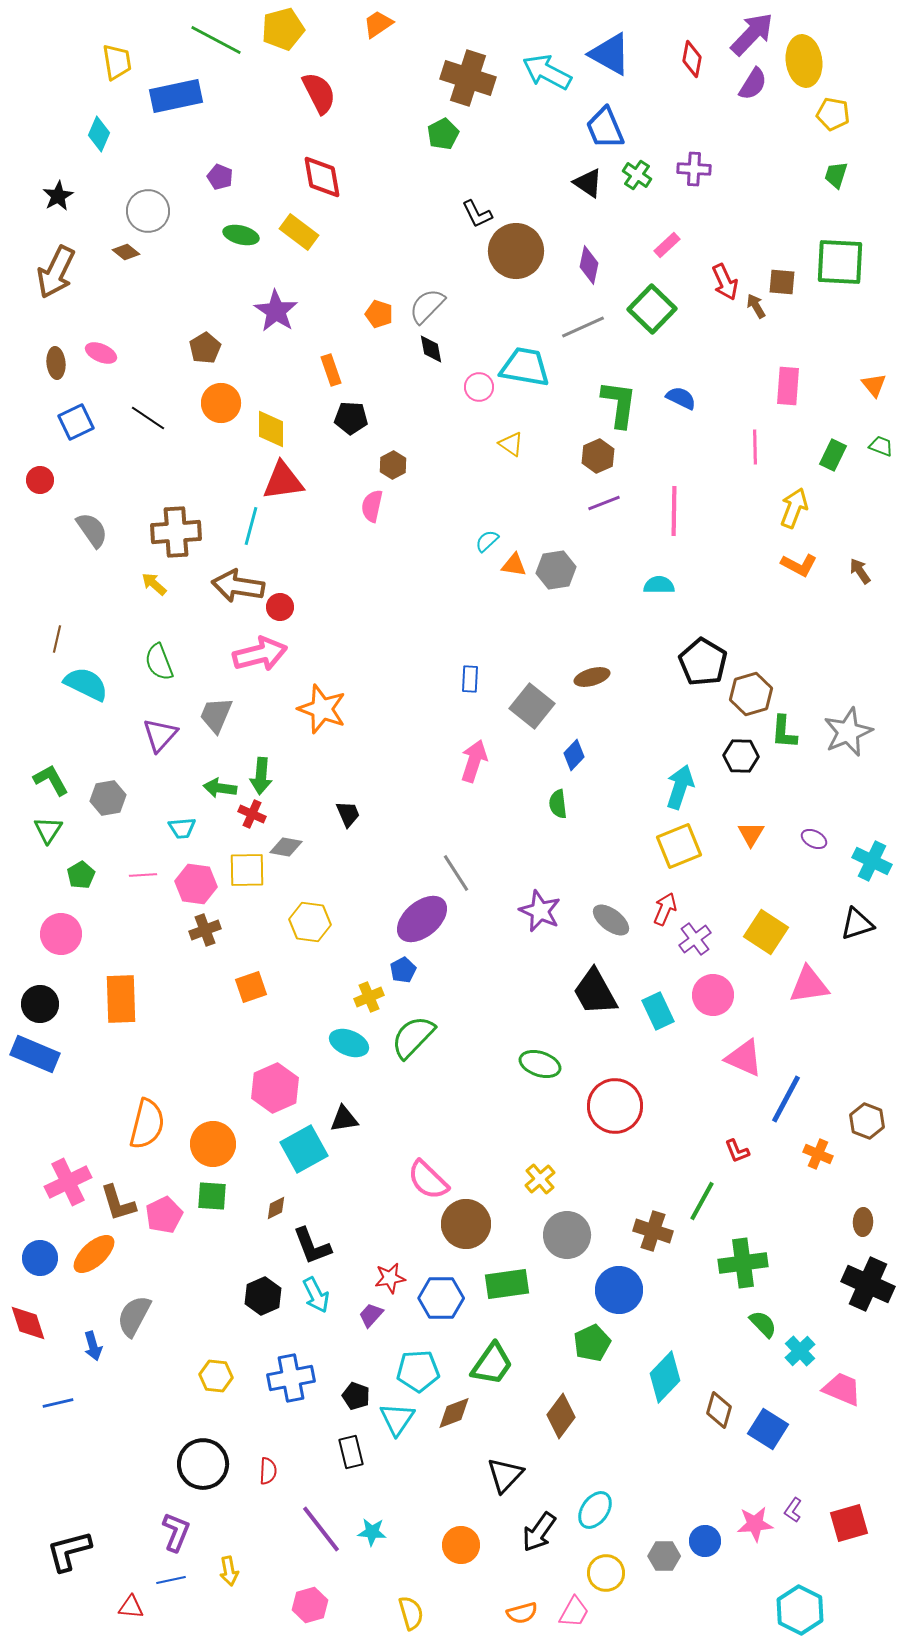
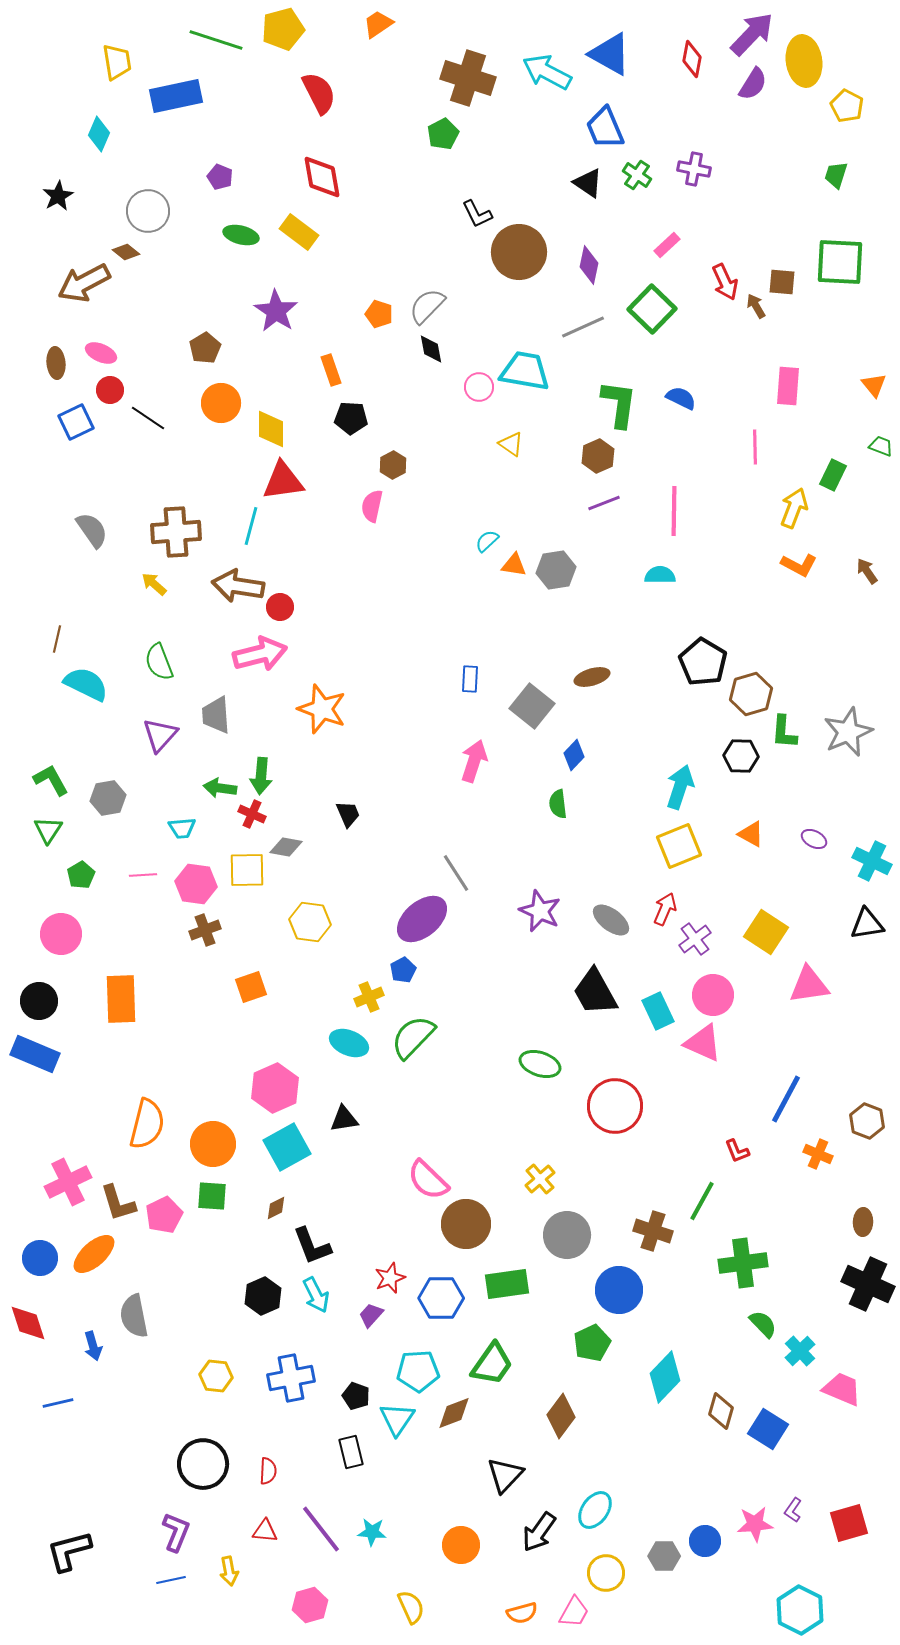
green line at (216, 40): rotated 10 degrees counterclockwise
yellow pentagon at (833, 114): moved 14 px right, 8 px up; rotated 16 degrees clockwise
purple cross at (694, 169): rotated 8 degrees clockwise
brown circle at (516, 251): moved 3 px right, 1 px down
brown arrow at (56, 272): moved 28 px right, 11 px down; rotated 36 degrees clockwise
cyan trapezoid at (525, 367): moved 4 px down
green rectangle at (833, 455): moved 20 px down
red circle at (40, 480): moved 70 px right, 90 px up
brown arrow at (860, 571): moved 7 px right
cyan semicircle at (659, 585): moved 1 px right, 10 px up
gray trapezoid at (216, 715): rotated 27 degrees counterclockwise
orange triangle at (751, 834): rotated 32 degrees counterclockwise
black triangle at (857, 924): moved 10 px right; rotated 9 degrees clockwise
black circle at (40, 1004): moved 1 px left, 3 px up
pink triangle at (744, 1058): moved 41 px left, 15 px up
cyan square at (304, 1149): moved 17 px left, 2 px up
red star at (390, 1278): rotated 12 degrees counterclockwise
gray semicircle at (134, 1316): rotated 39 degrees counterclockwise
brown diamond at (719, 1410): moved 2 px right, 1 px down
red triangle at (131, 1607): moved 134 px right, 76 px up
yellow semicircle at (411, 1613): moved 6 px up; rotated 8 degrees counterclockwise
